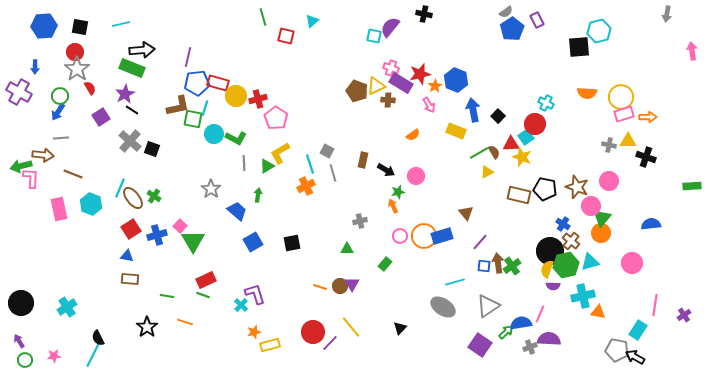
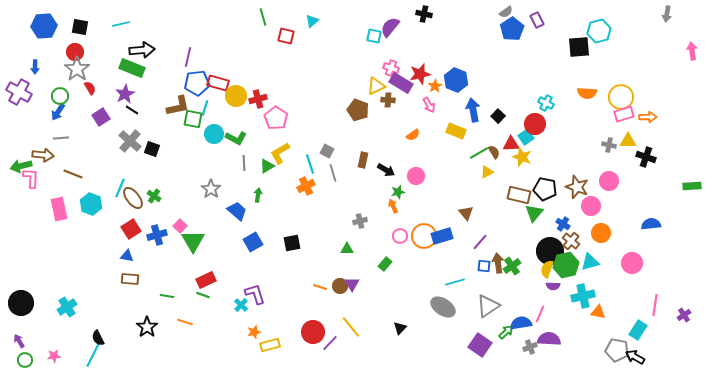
brown pentagon at (357, 91): moved 1 px right, 19 px down
green triangle at (602, 218): moved 68 px left, 5 px up
